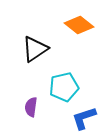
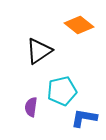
black triangle: moved 4 px right, 2 px down
cyan pentagon: moved 2 px left, 4 px down
blue L-shape: rotated 28 degrees clockwise
